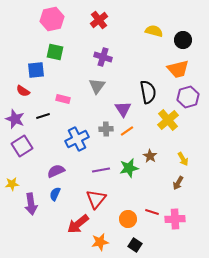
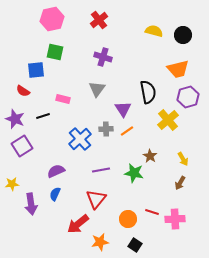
black circle: moved 5 px up
gray triangle: moved 3 px down
blue cross: moved 3 px right; rotated 15 degrees counterclockwise
green star: moved 5 px right, 5 px down; rotated 24 degrees clockwise
brown arrow: moved 2 px right
